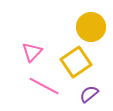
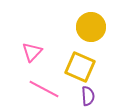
yellow square: moved 4 px right, 5 px down; rotated 32 degrees counterclockwise
pink line: moved 3 px down
purple semicircle: moved 1 px left, 2 px down; rotated 126 degrees clockwise
